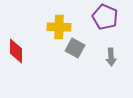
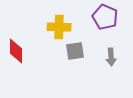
gray square: moved 3 px down; rotated 36 degrees counterclockwise
